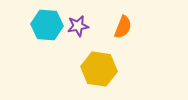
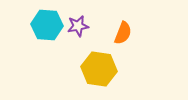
orange semicircle: moved 6 px down
